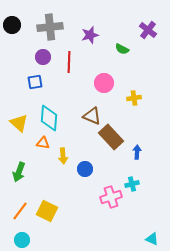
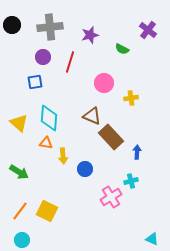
red line: moved 1 px right; rotated 15 degrees clockwise
yellow cross: moved 3 px left
orange triangle: moved 3 px right
green arrow: rotated 78 degrees counterclockwise
cyan cross: moved 1 px left, 3 px up
pink cross: rotated 15 degrees counterclockwise
